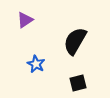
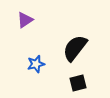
black semicircle: moved 7 px down; rotated 8 degrees clockwise
blue star: rotated 30 degrees clockwise
